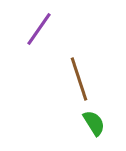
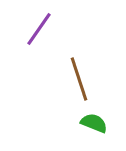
green semicircle: rotated 36 degrees counterclockwise
